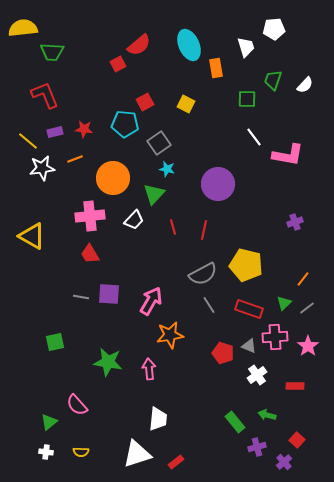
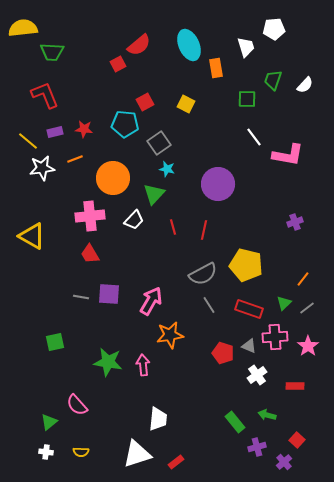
pink arrow at (149, 369): moved 6 px left, 4 px up
